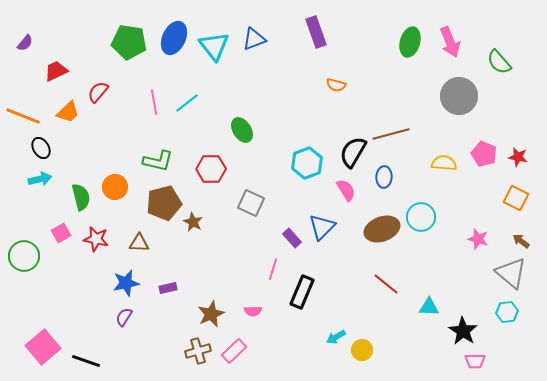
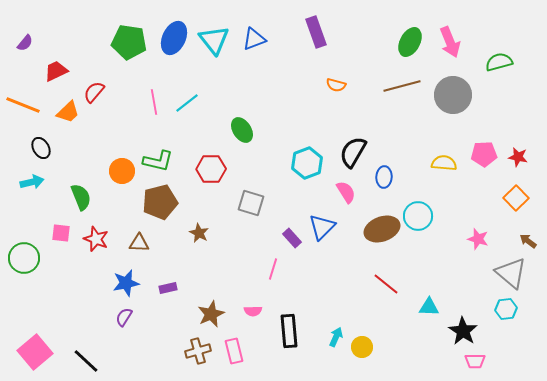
green ellipse at (410, 42): rotated 12 degrees clockwise
cyan triangle at (214, 46): moved 6 px up
green semicircle at (499, 62): rotated 116 degrees clockwise
red semicircle at (98, 92): moved 4 px left
gray circle at (459, 96): moved 6 px left, 1 px up
orange line at (23, 116): moved 11 px up
brown line at (391, 134): moved 11 px right, 48 px up
pink pentagon at (484, 154): rotated 25 degrees counterclockwise
cyan arrow at (40, 179): moved 8 px left, 3 px down
orange circle at (115, 187): moved 7 px right, 16 px up
pink semicircle at (346, 190): moved 2 px down
green semicircle at (81, 197): rotated 8 degrees counterclockwise
orange square at (516, 198): rotated 20 degrees clockwise
brown pentagon at (164, 203): moved 4 px left, 1 px up
gray square at (251, 203): rotated 8 degrees counterclockwise
cyan circle at (421, 217): moved 3 px left, 1 px up
brown star at (193, 222): moved 6 px right, 11 px down
pink square at (61, 233): rotated 36 degrees clockwise
red star at (96, 239): rotated 10 degrees clockwise
brown arrow at (521, 241): moved 7 px right
green circle at (24, 256): moved 2 px down
black rectangle at (302, 292): moved 13 px left, 39 px down; rotated 28 degrees counterclockwise
cyan hexagon at (507, 312): moved 1 px left, 3 px up
cyan arrow at (336, 337): rotated 144 degrees clockwise
pink square at (43, 347): moved 8 px left, 5 px down
yellow circle at (362, 350): moved 3 px up
pink rectangle at (234, 351): rotated 60 degrees counterclockwise
black line at (86, 361): rotated 24 degrees clockwise
